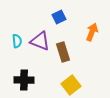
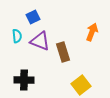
blue square: moved 26 px left
cyan semicircle: moved 5 px up
yellow square: moved 10 px right
